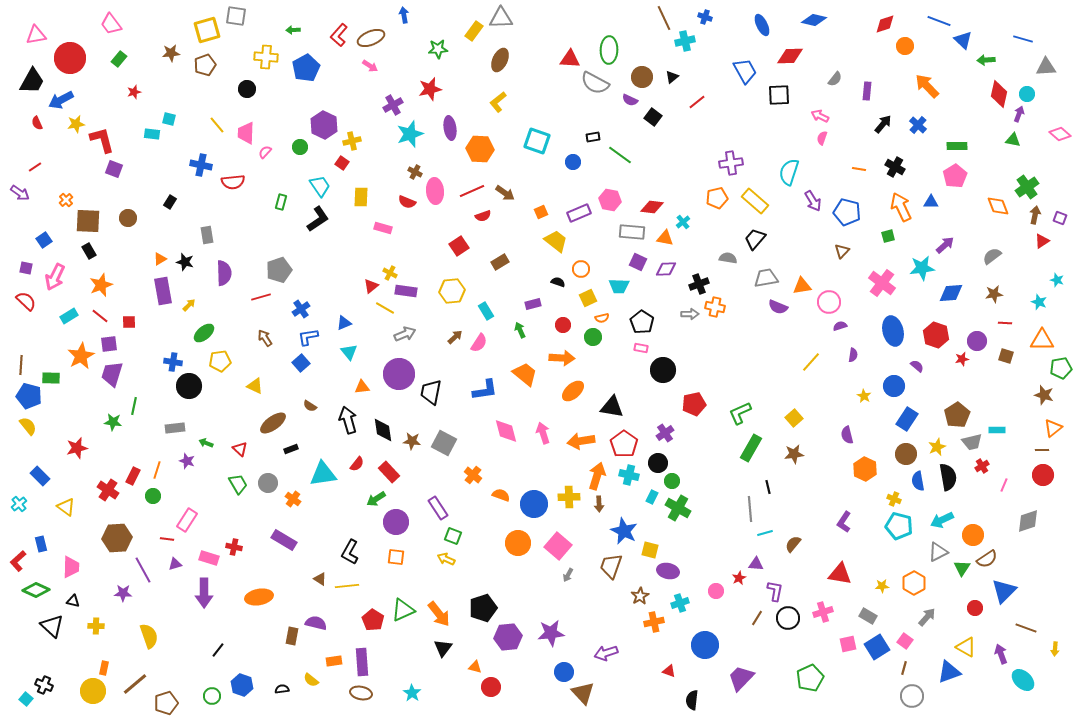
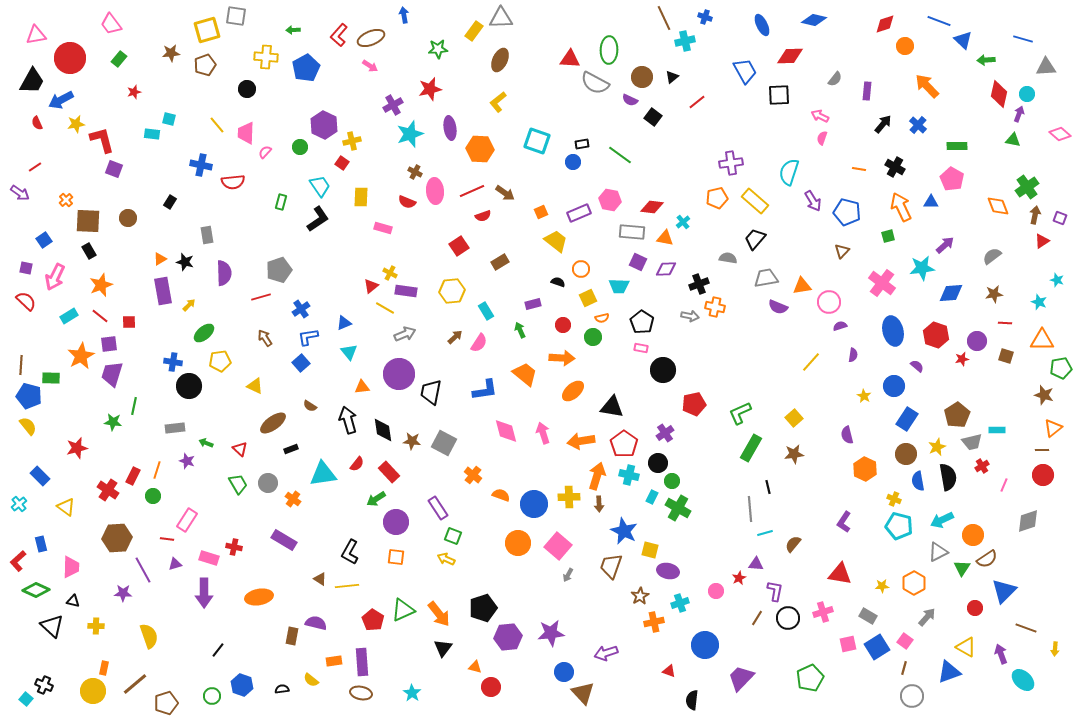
black rectangle at (593, 137): moved 11 px left, 7 px down
pink pentagon at (955, 176): moved 3 px left, 3 px down; rotated 10 degrees counterclockwise
gray arrow at (690, 314): moved 2 px down; rotated 12 degrees clockwise
